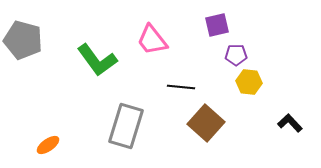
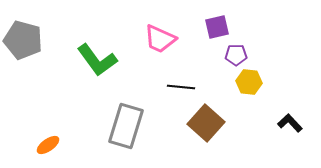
purple square: moved 2 px down
pink trapezoid: moved 8 px right, 1 px up; rotated 28 degrees counterclockwise
